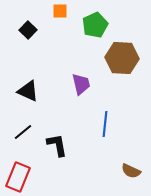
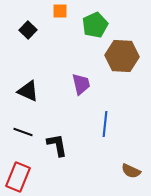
brown hexagon: moved 2 px up
black line: rotated 60 degrees clockwise
